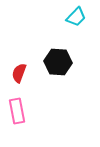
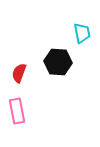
cyan trapezoid: moved 6 px right, 16 px down; rotated 55 degrees counterclockwise
